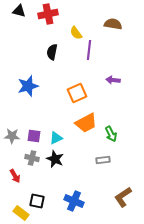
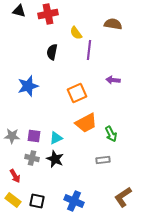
yellow rectangle: moved 8 px left, 13 px up
